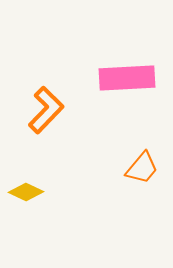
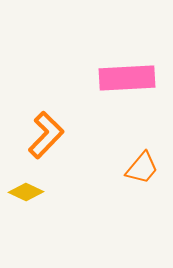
orange L-shape: moved 25 px down
